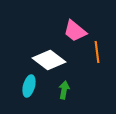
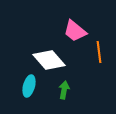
orange line: moved 2 px right
white diamond: rotated 12 degrees clockwise
